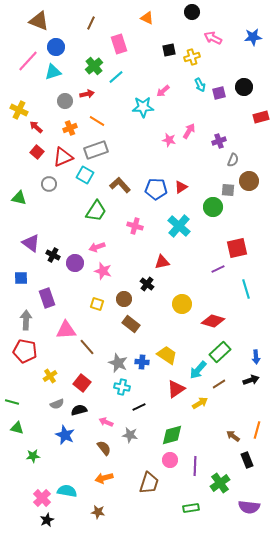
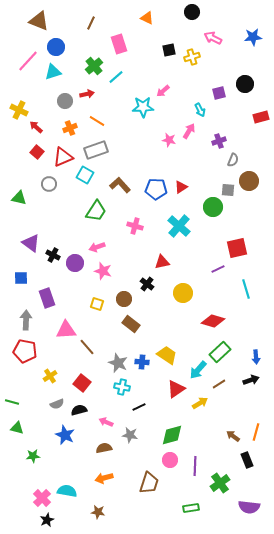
cyan arrow at (200, 85): moved 25 px down
black circle at (244, 87): moved 1 px right, 3 px up
yellow circle at (182, 304): moved 1 px right, 11 px up
orange line at (257, 430): moved 1 px left, 2 px down
brown semicircle at (104, 448): rotated 63 degrees counterclockwise
